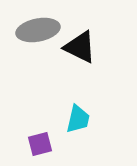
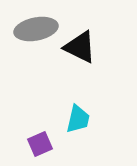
gray ellipse: moved 2 px left, 1 px up
purple square: rotated 10 degrees counterclockwise
